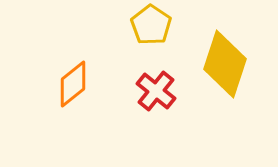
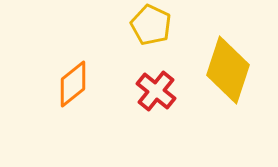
yellow pentagon: rotated 9 degrees counterclockwise
yellow diamond: moved 3 px right, 6 px down
